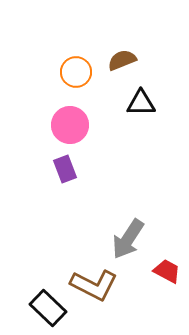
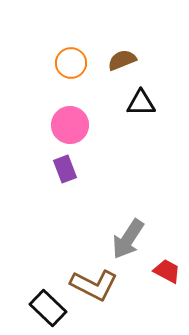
orange circle: moved 5 px left, 9 px up
